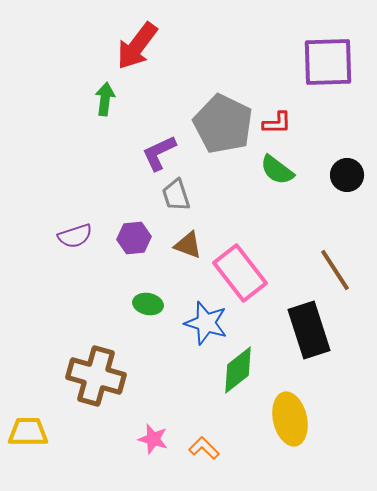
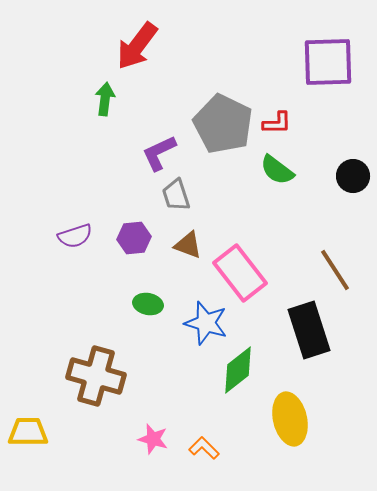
black circle: moved 6 px right, 1 px down
